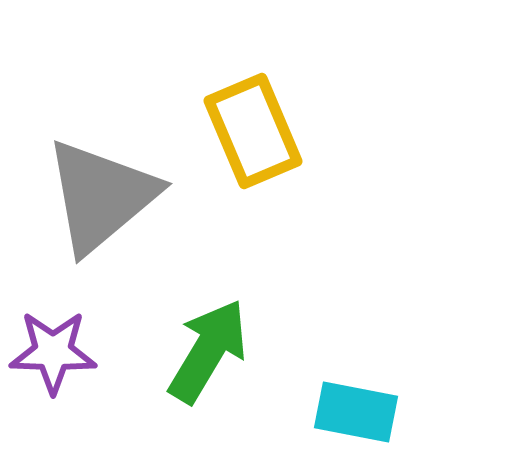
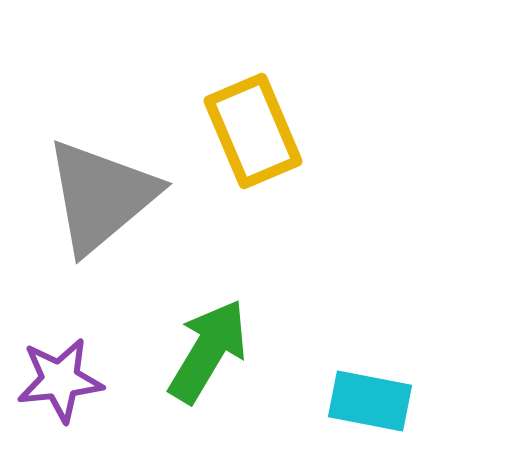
purple star: moved 7 px right, 28 px down; rotated 8 degrees counterclockwise
cyan rectangle: moved 14 px right, 11 px up
